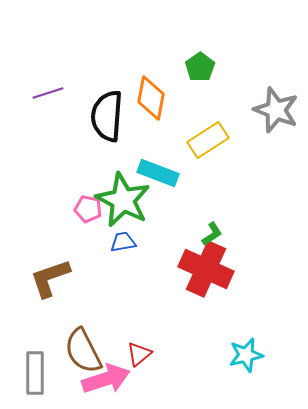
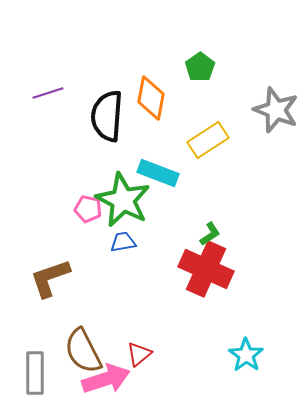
green L-shape: moved 2 px left
cyan star: rotated 24 degrees counterclockwise
